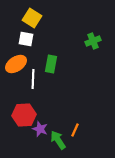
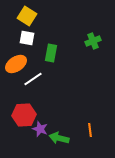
yellow square: moved 5 px left, 2 px up
white square: moved 1 px right, 1 px up
green rectangle: moved 11 px up
white line: rotated 54 degrees clockwise
orange line: moved 15 px right; rotated 32 degrees counterclockwise
green arrow: moved 1 px right, 2 px up; rotated 42 degrees counterclockwise
